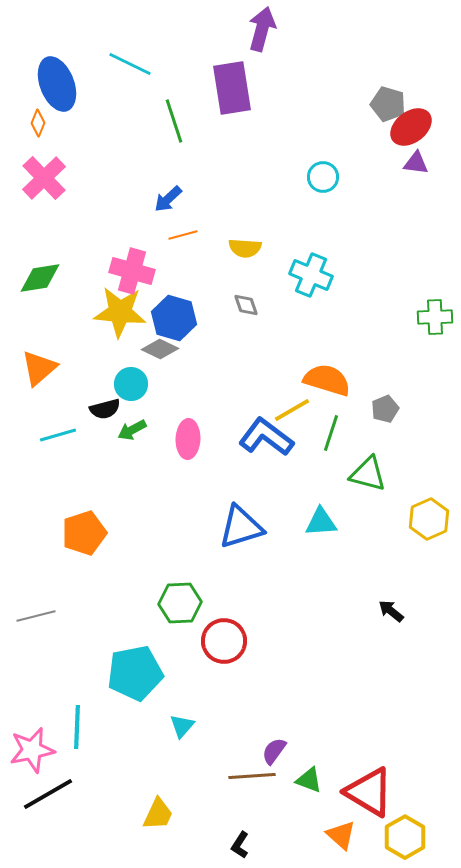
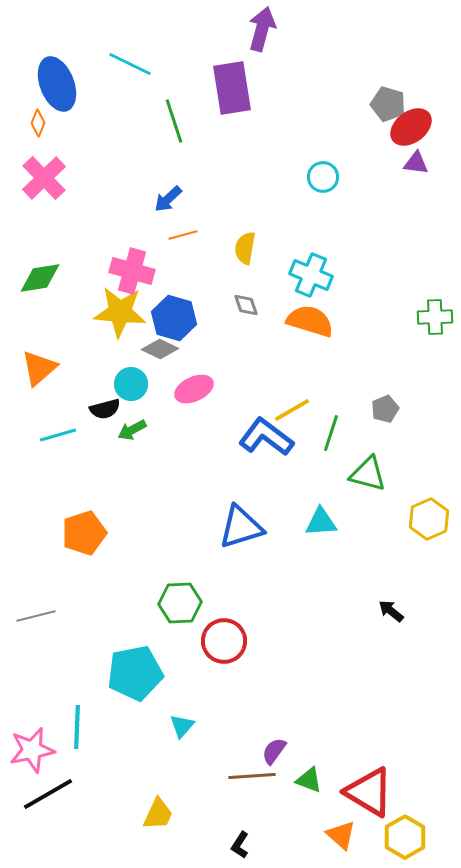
yellow semicircle at (245, 248): rotated 96 degrees clockwise
orange semicircle at (327, 380): moved 17 px left, 59 px up
pink ellipse at (188, 439): moved 6 px right, 50 px up; rotated 63 degrees clockwise
